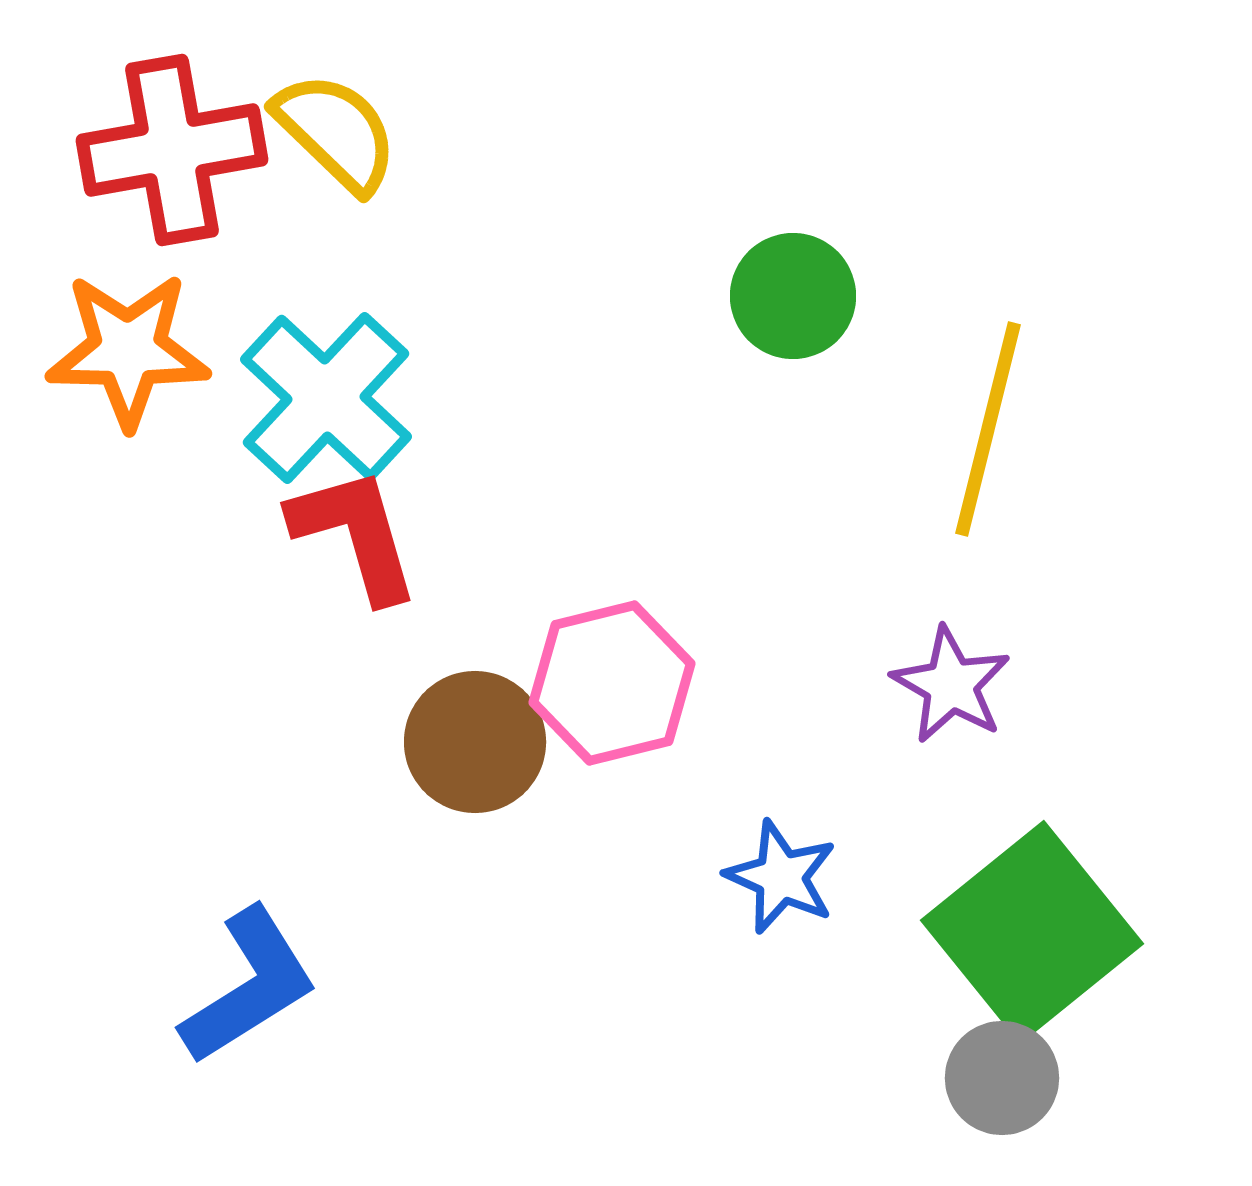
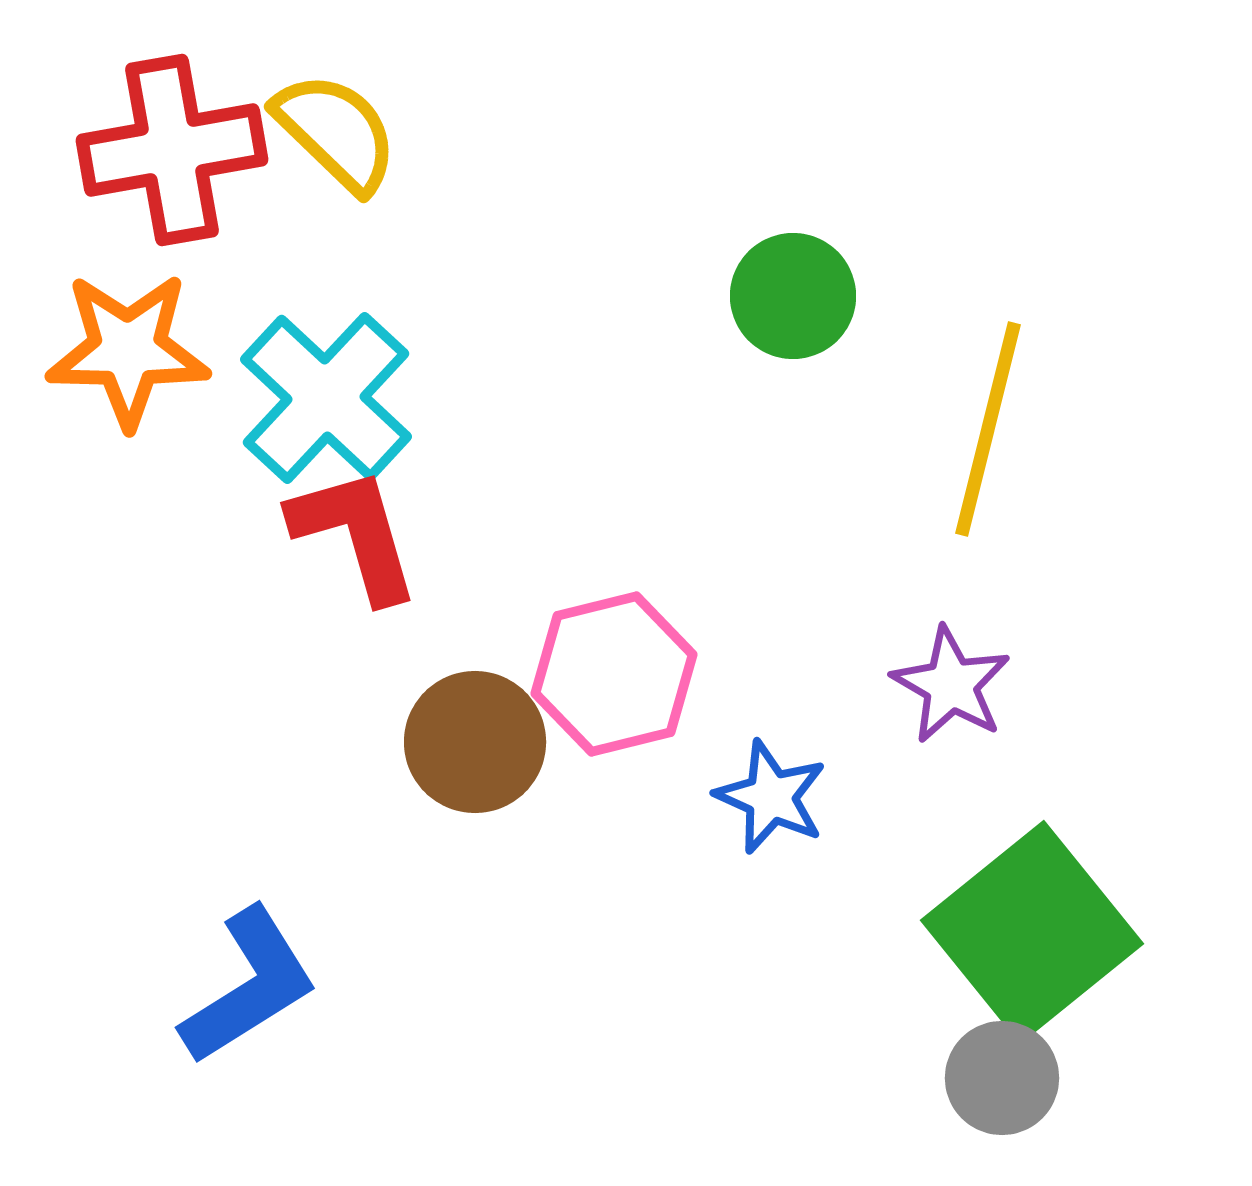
pink hexagon: moved 2 px right, 9 px up
blue star: moved 10 px left, 80 px up
